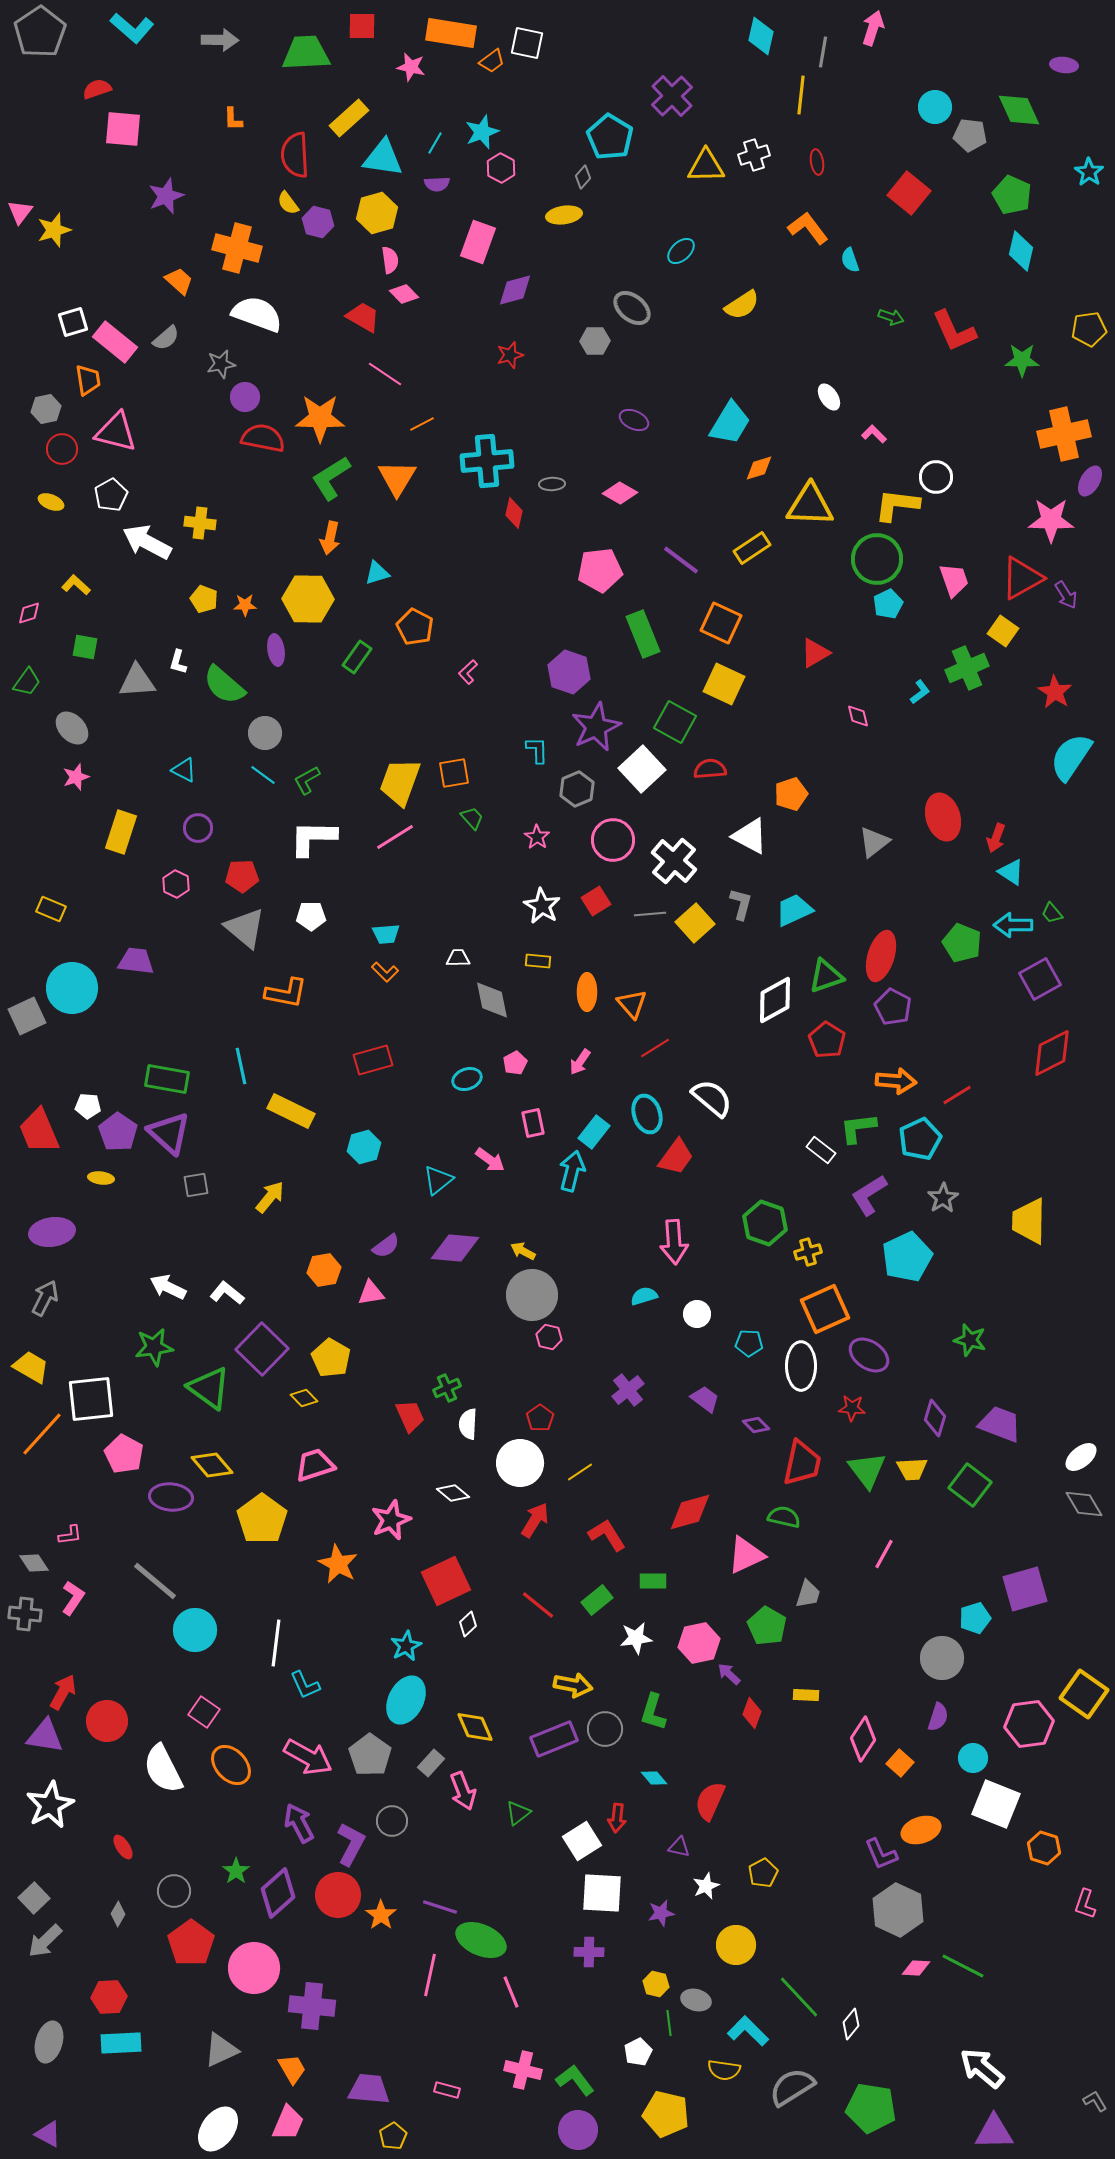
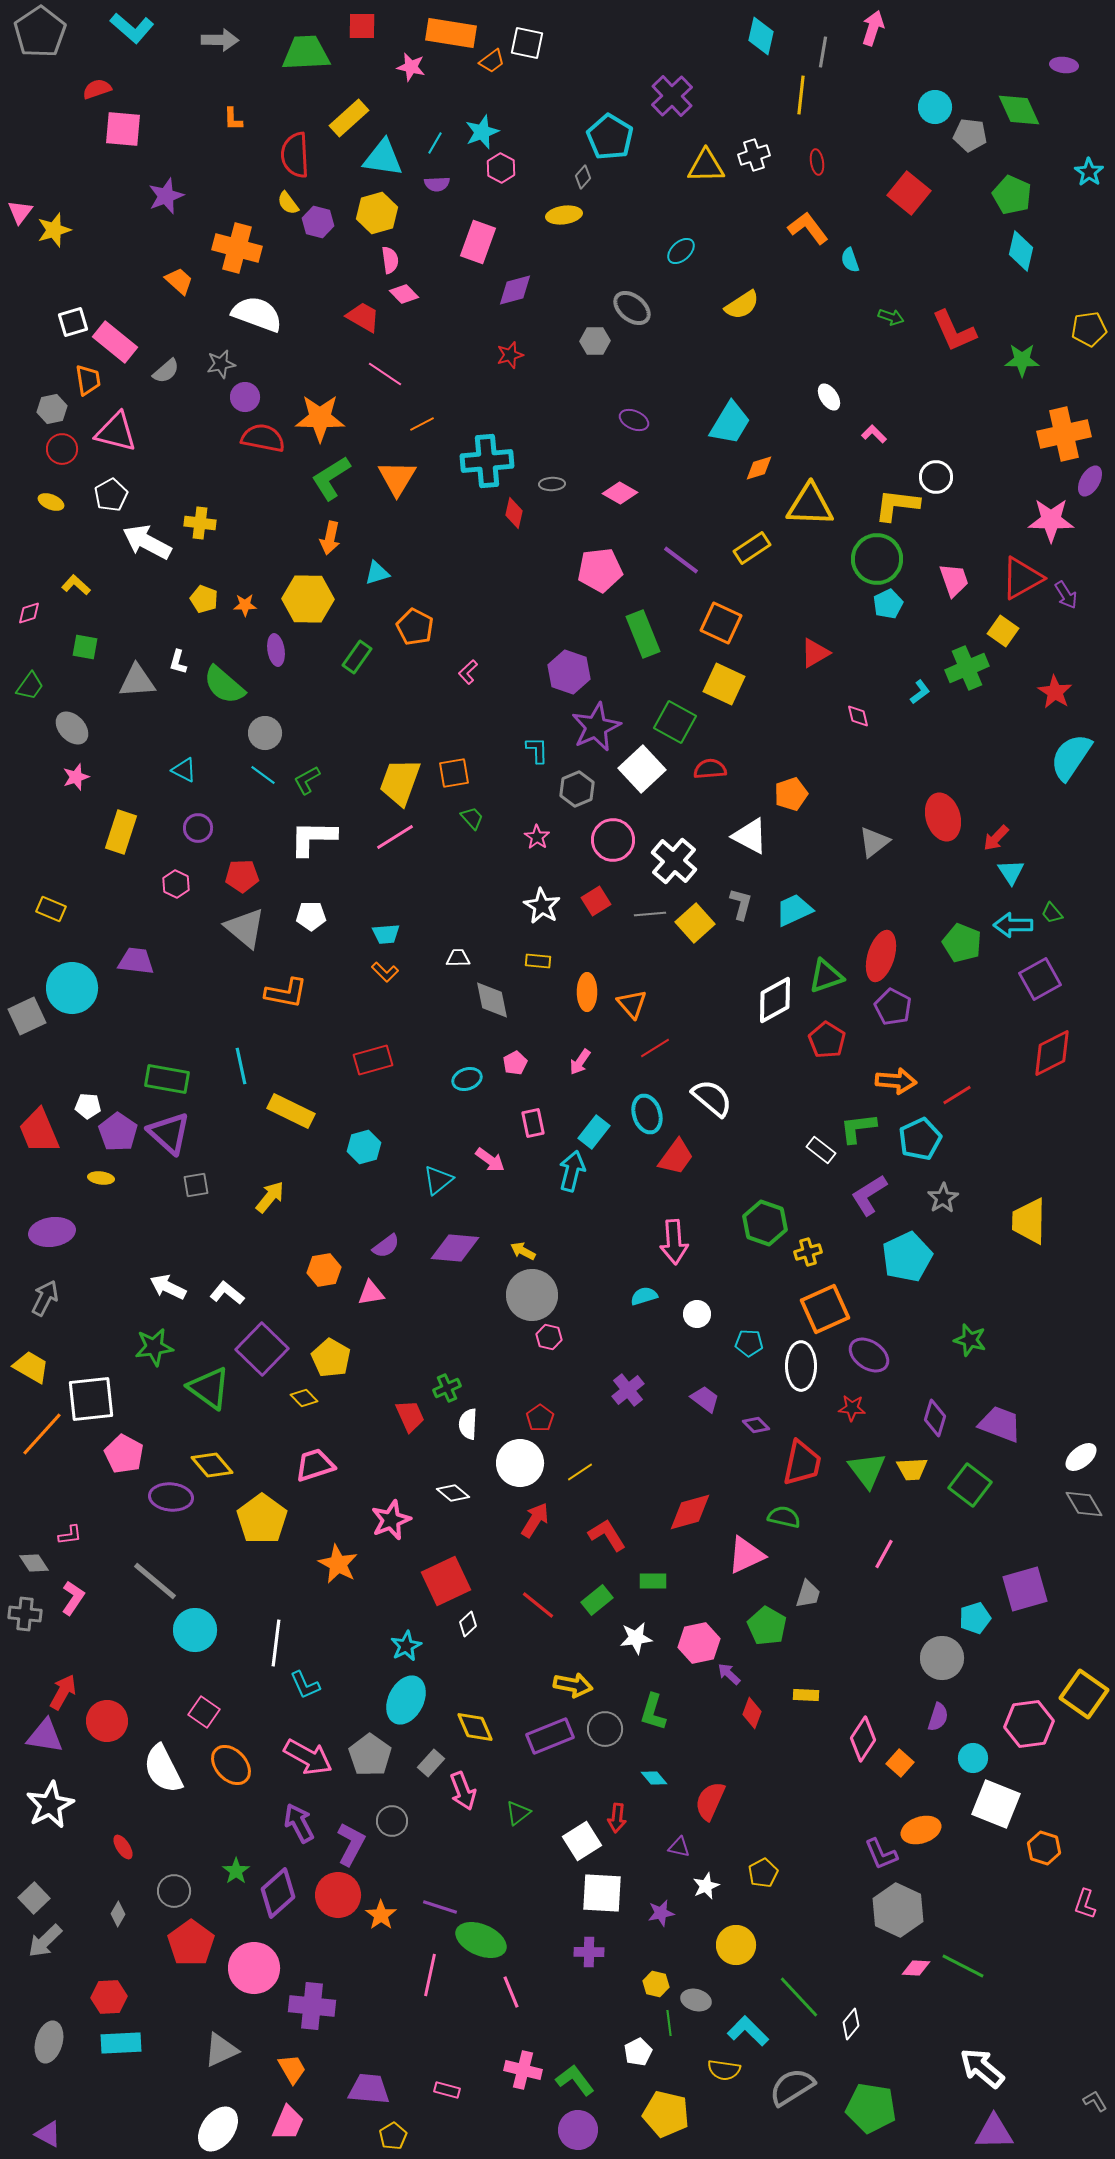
gray semicircle at (166, 338): moved 33 px down
gray hexagon at (46, 409): moved 6 px right
green trapezoid at (27, 682): moved 3 px right, 4 px down
red arrow at (996, 838): rotated 24 degrees clockwise
cyan triangle at (1011, 872): rotated 24 degrees clockwise
purple rectangle at (554, 1739): moved 4 px left, 3 px up
